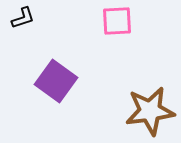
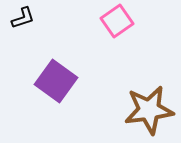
pink square: rotated 32 degrees counterclockwise
brown star: moved 1 px left, 1 px up
